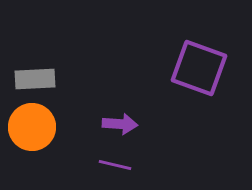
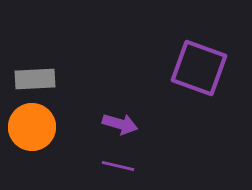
purple arrow: rotated 12 degrees clockwise
purple line: moved 3 px right, 1 px down
